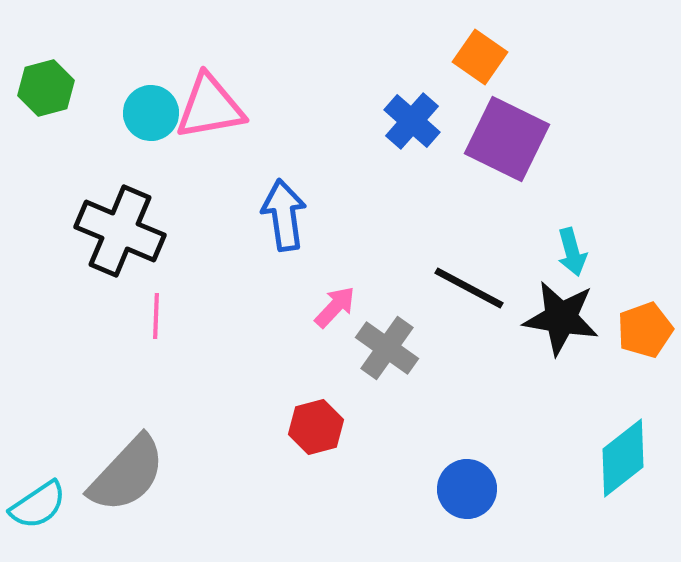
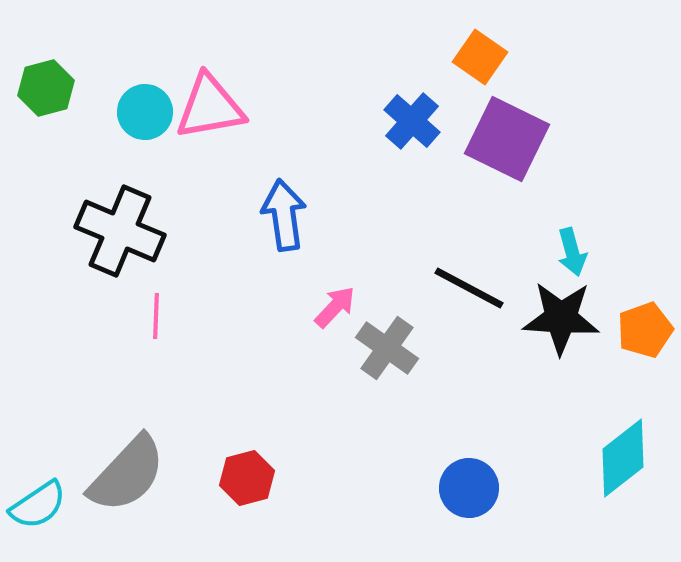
cyan circle: moved 6 px left, 1 px up
black star: rotated 6 degrees counterclockwise
red hexagon: moved 69 px left, 51 px down
blue circle: moved 2 px right, 1 px up
